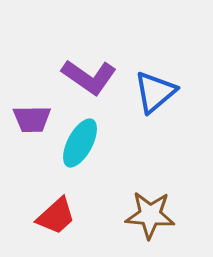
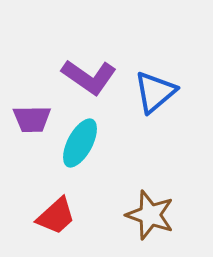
brown star: rotated 15 degrees clockwise
